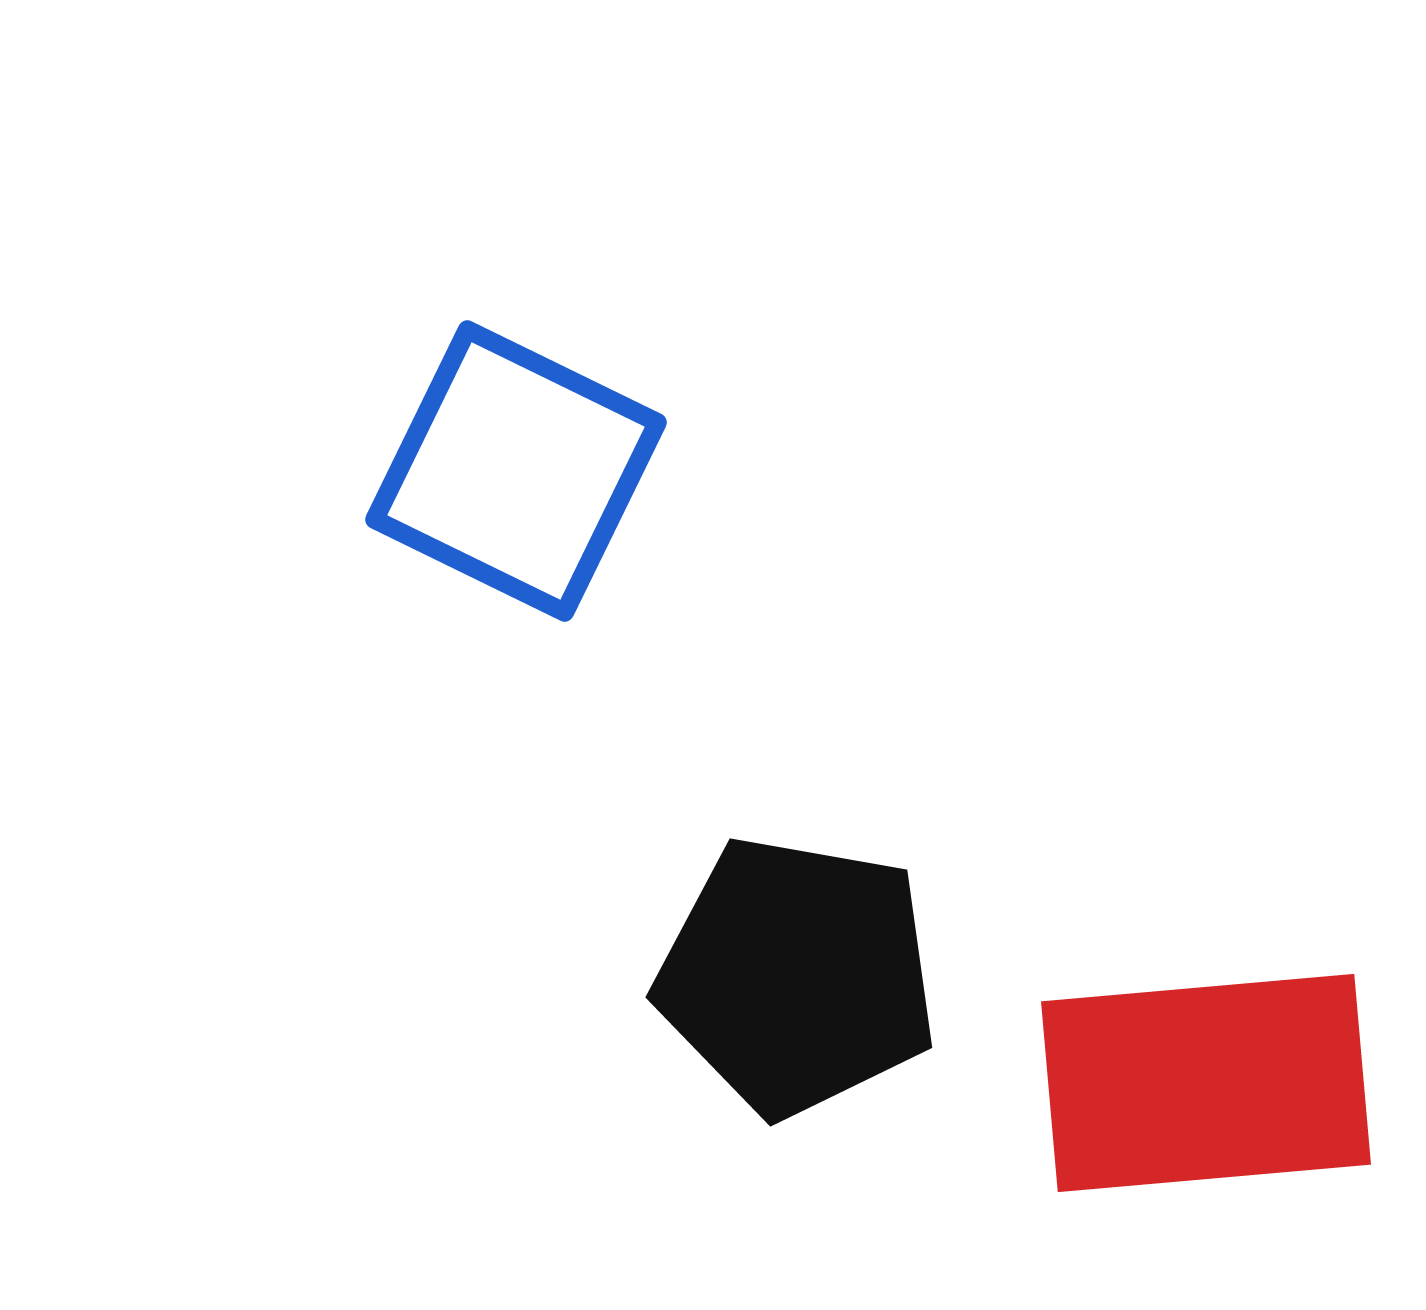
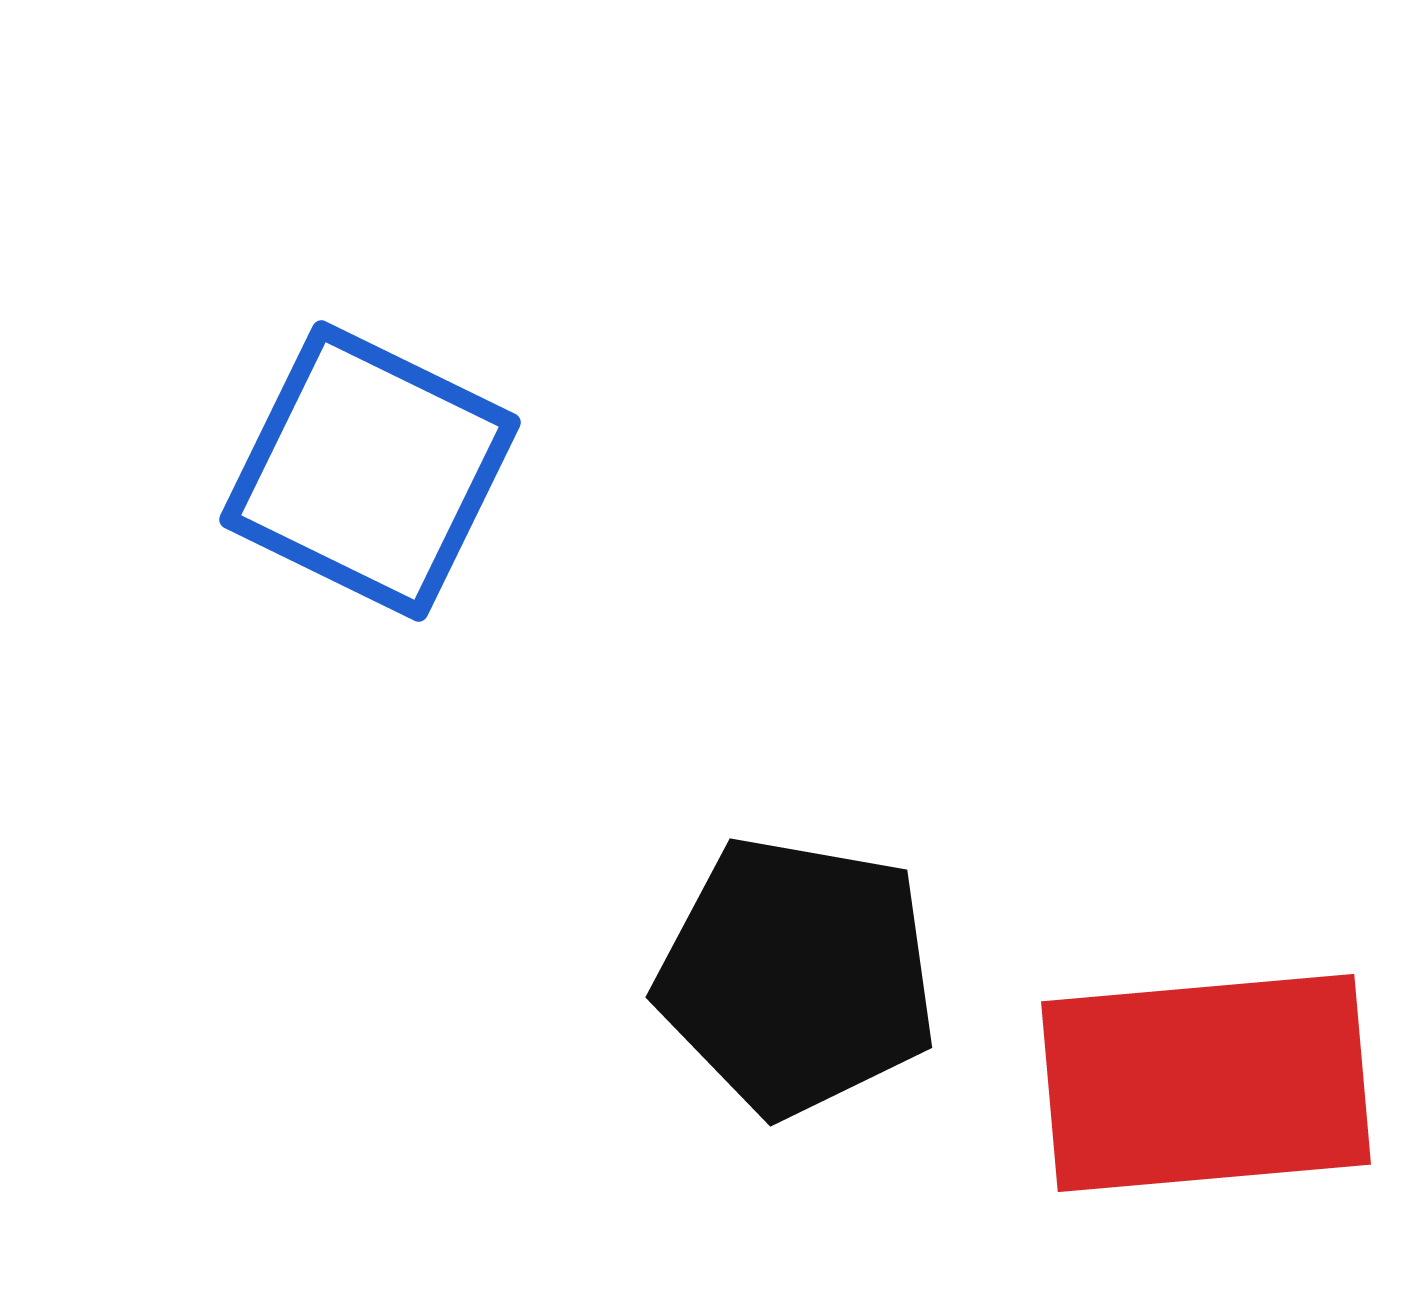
blue square: moved 146 px left
